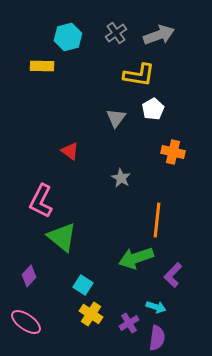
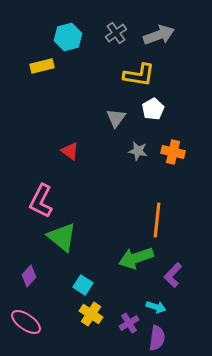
yellow rectangle: rotated 15 degrees counterclockwise
gray star: moved 17 px right, 27 px up; rotated 18 degrees counterclockwise
